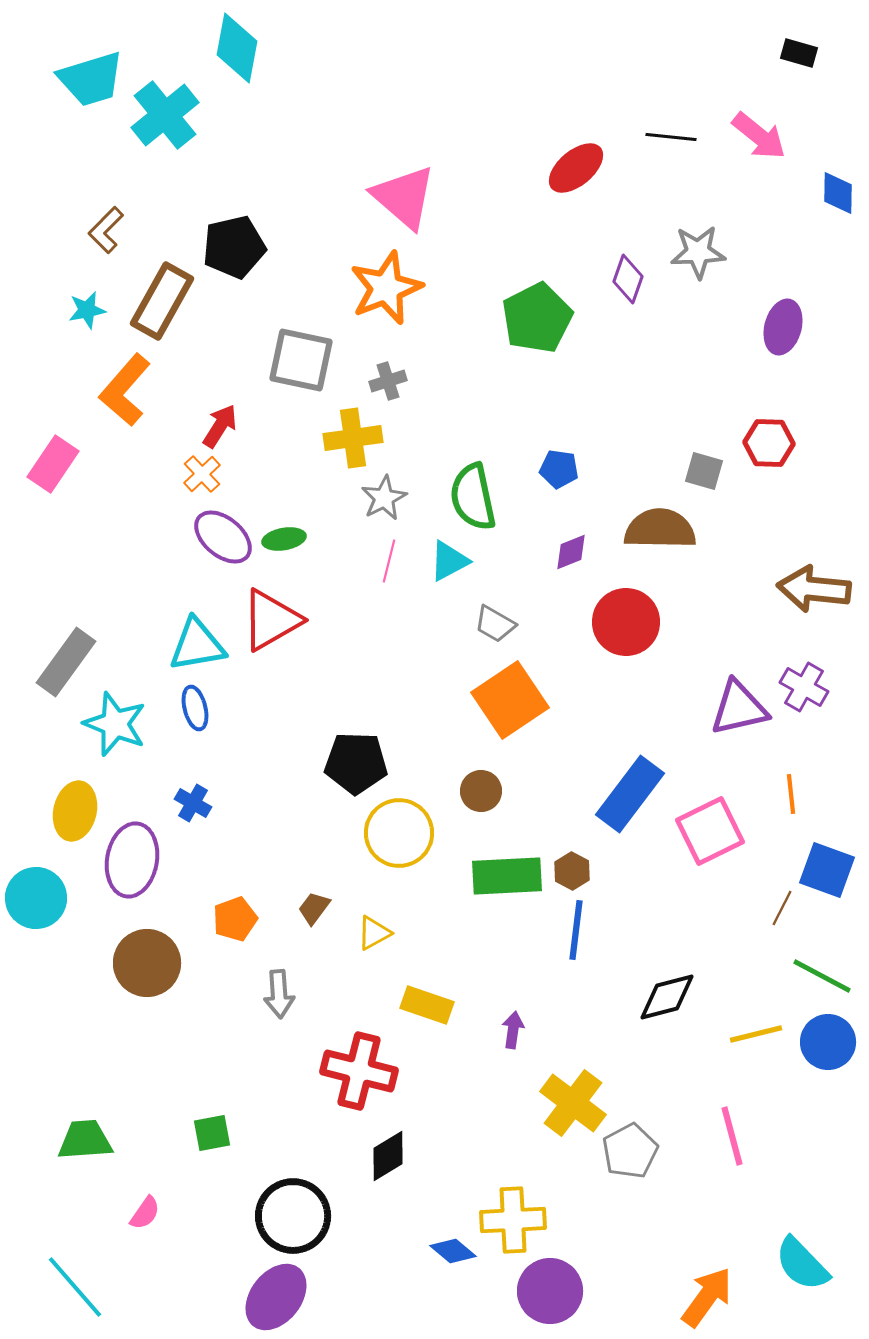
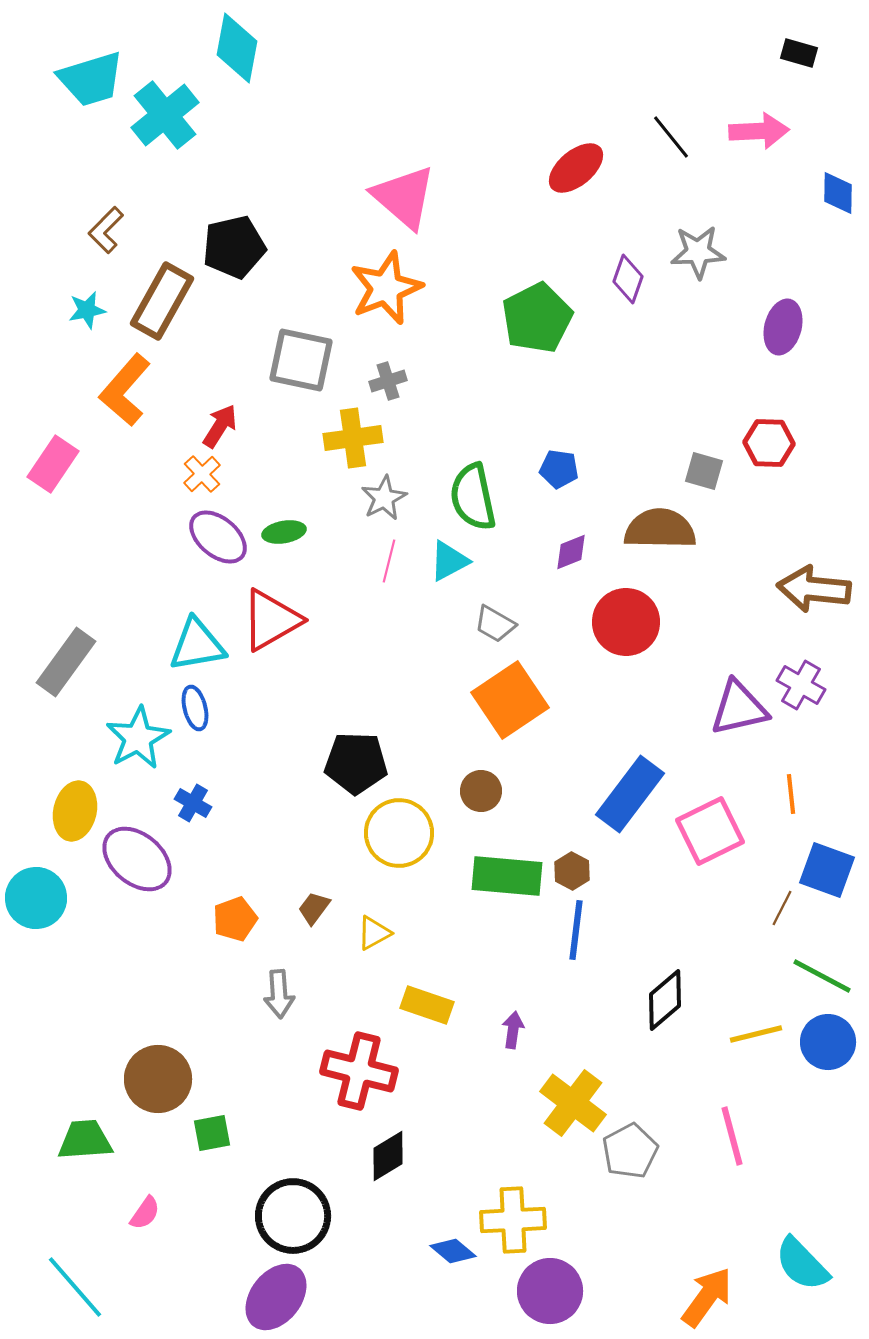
pink arrow at (759, 136): moved 5 px up; rotated 42 degrees counterclockwise
black line at (671, 137): rotated 45 degrees clockwise
purple ellipse at (223, 537): moved 5 px left
green ellipse at (284, 539): moved 7 px up
purple cross at (804, 687): moved 3 px left, 2 px up
cyan star at (115, 724): moved 23 px right, 14 px down; rotated 22 degrees clockwise
purple ellipse at (132, 860): moved 5 px right, 1 px up; rotated 60 degrees counterclockwise
green rectangle at (507, 876): rotated 8 degrees clockwise
brown circle at (147, 963): moved 11 px right, 116 px down
black diamond at (667, 997): moved 2 px left, 3 px down; rotated 26 degrees counterclockwise
